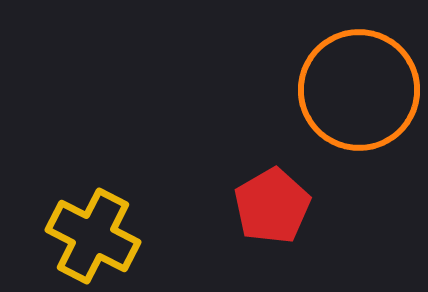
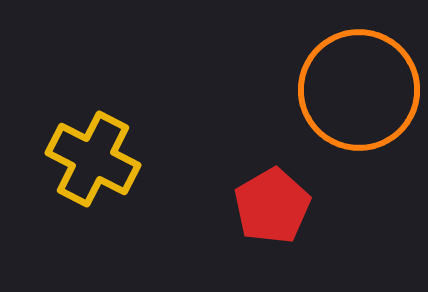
yellow cross: moved 77 px up
